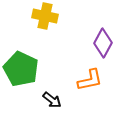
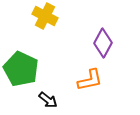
yellow cross: rotated 15 degrees clockwise
black arrow: moved 4 px left
